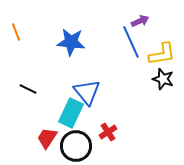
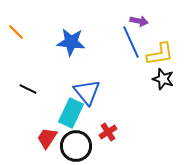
purple arrow: moved 1 px left; rotated 36 degrees clockwise
orange line: rotated 24 degrees counterclockwise
yellow L-shape: moved 2 px left
